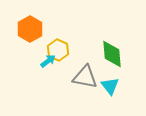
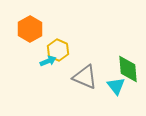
green diamond: moved 16 px right, 15 px down
cyan arrow: rotated 14 degrees clockwise
gray triangle: rotated 12 degrees clockwise
cyan triangle: moved 6 px right
